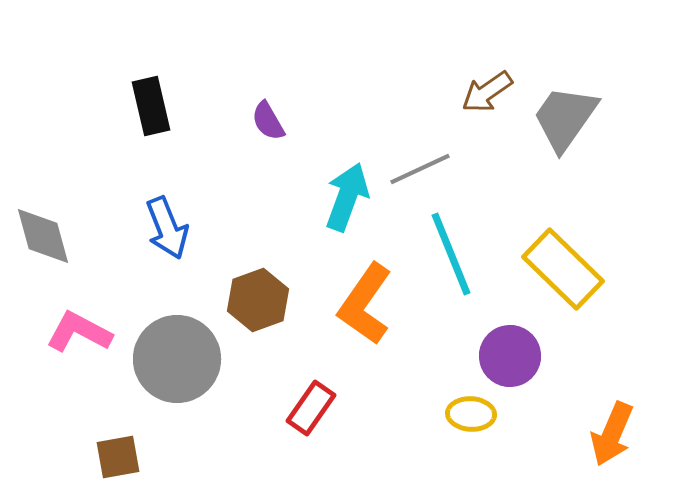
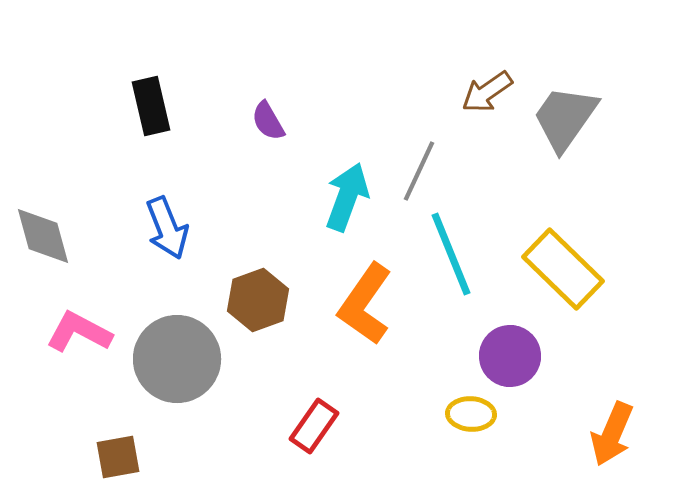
gray line: moved 1 px left, 2 px down; rotated 40 degrees counterclockwise
red rectangle: moved 3 px right, 18 px down
